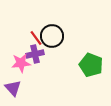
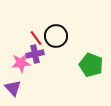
black circle: moved 4 px right
